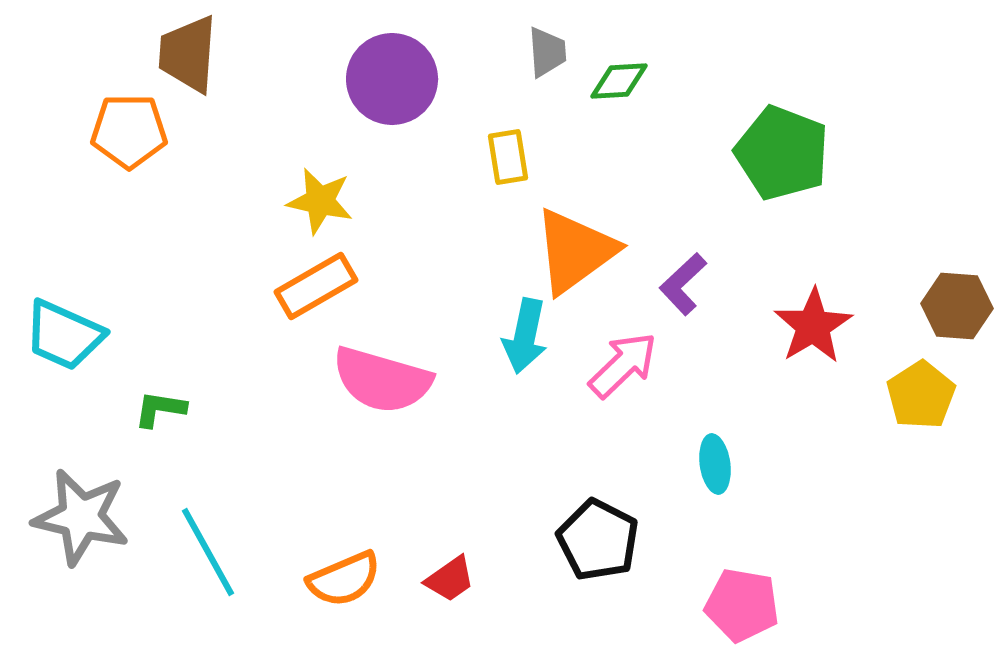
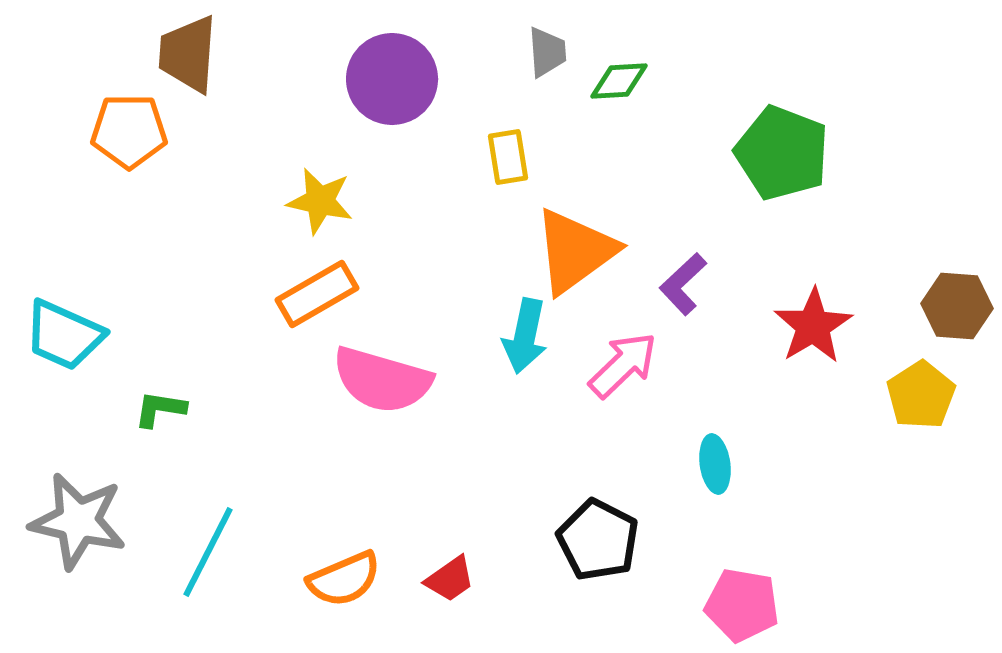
orange rectangle: moved 1 px right, 8 px down
gray star: moved 3 px left, 4 px down
cyan line: rotated 56 degrees clockwise
